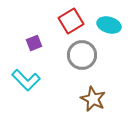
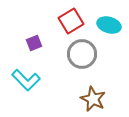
gray circle: moved 1 px up
